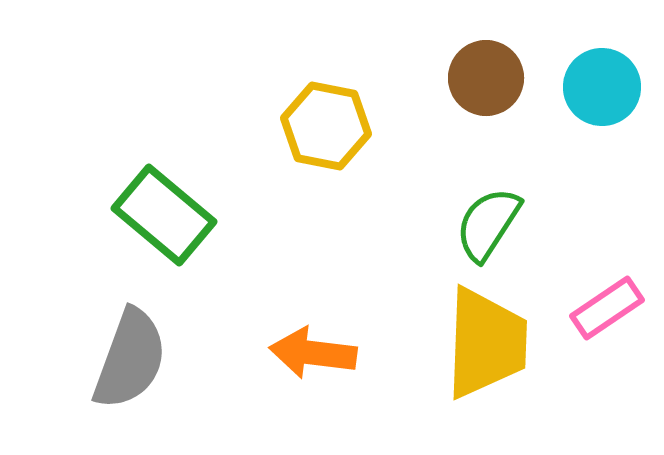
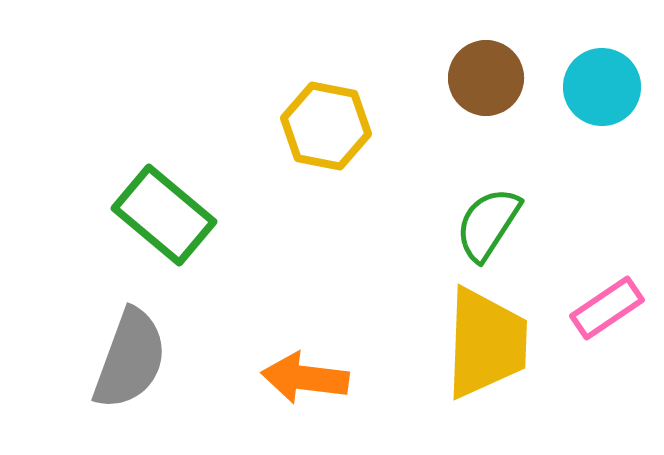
orange arrow: moved 8 px left, 25 px down
